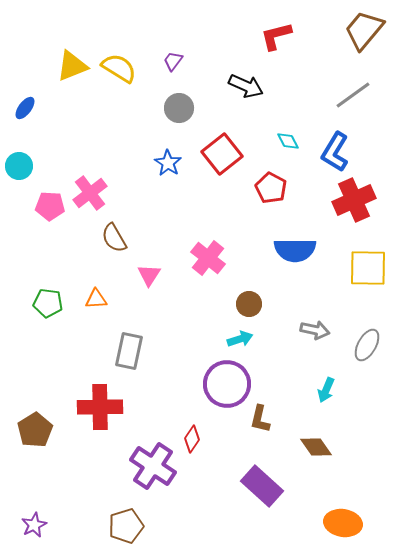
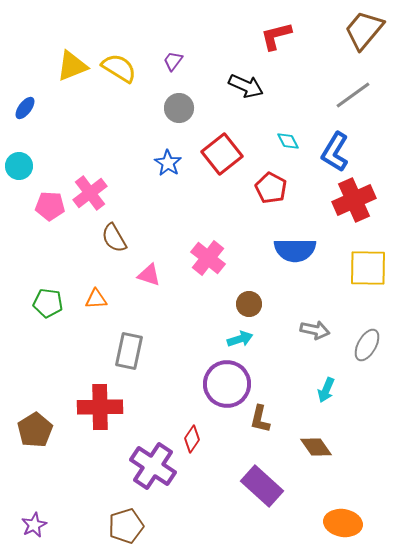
pink triangle at (149, 275): rotated 45 degrees counterclockwise
